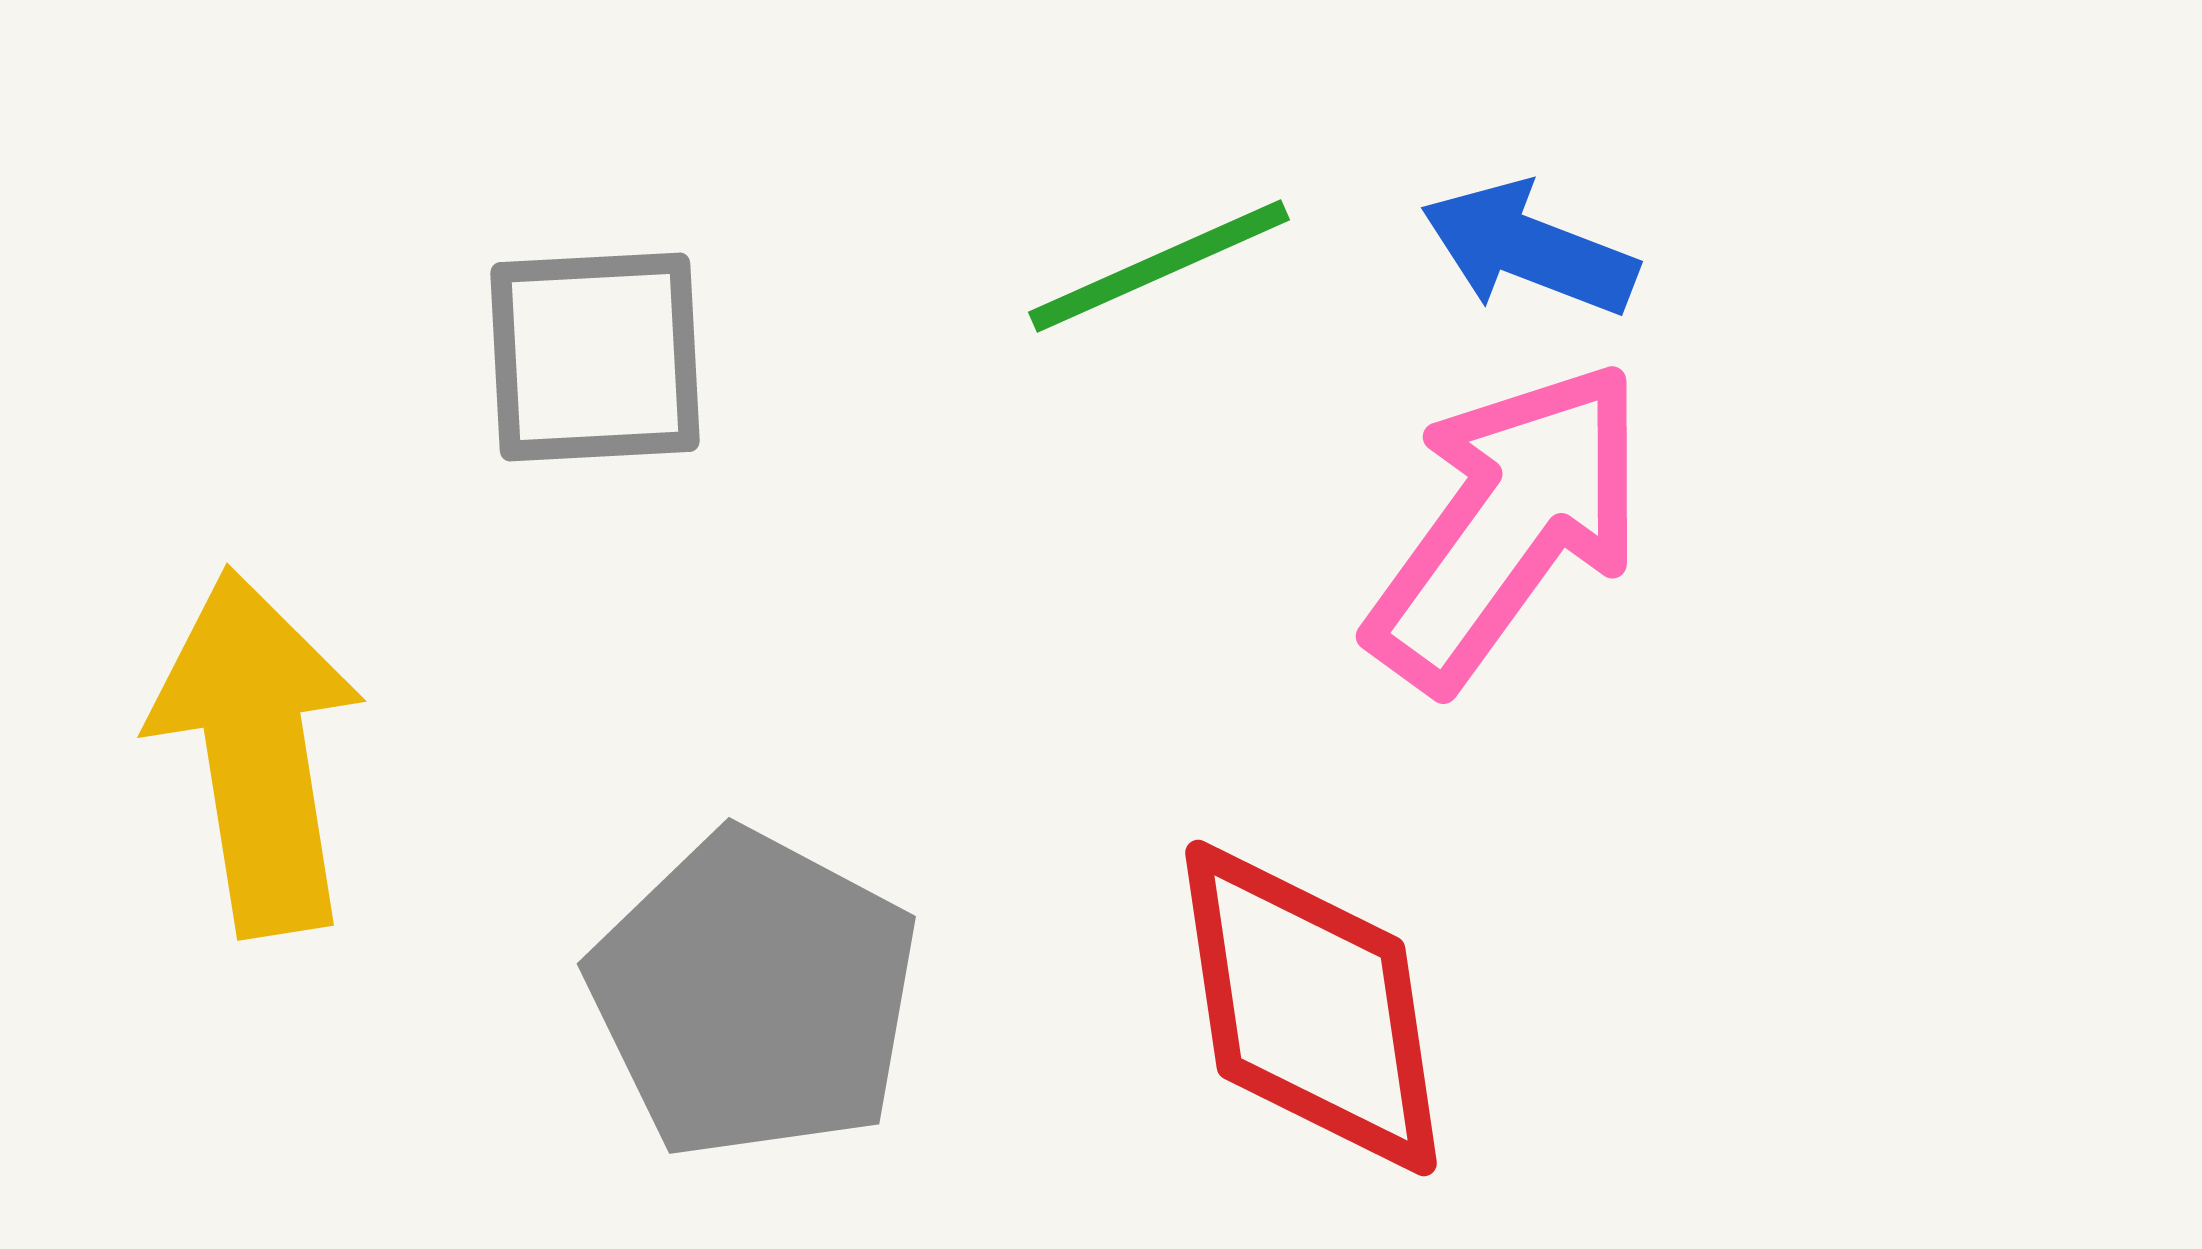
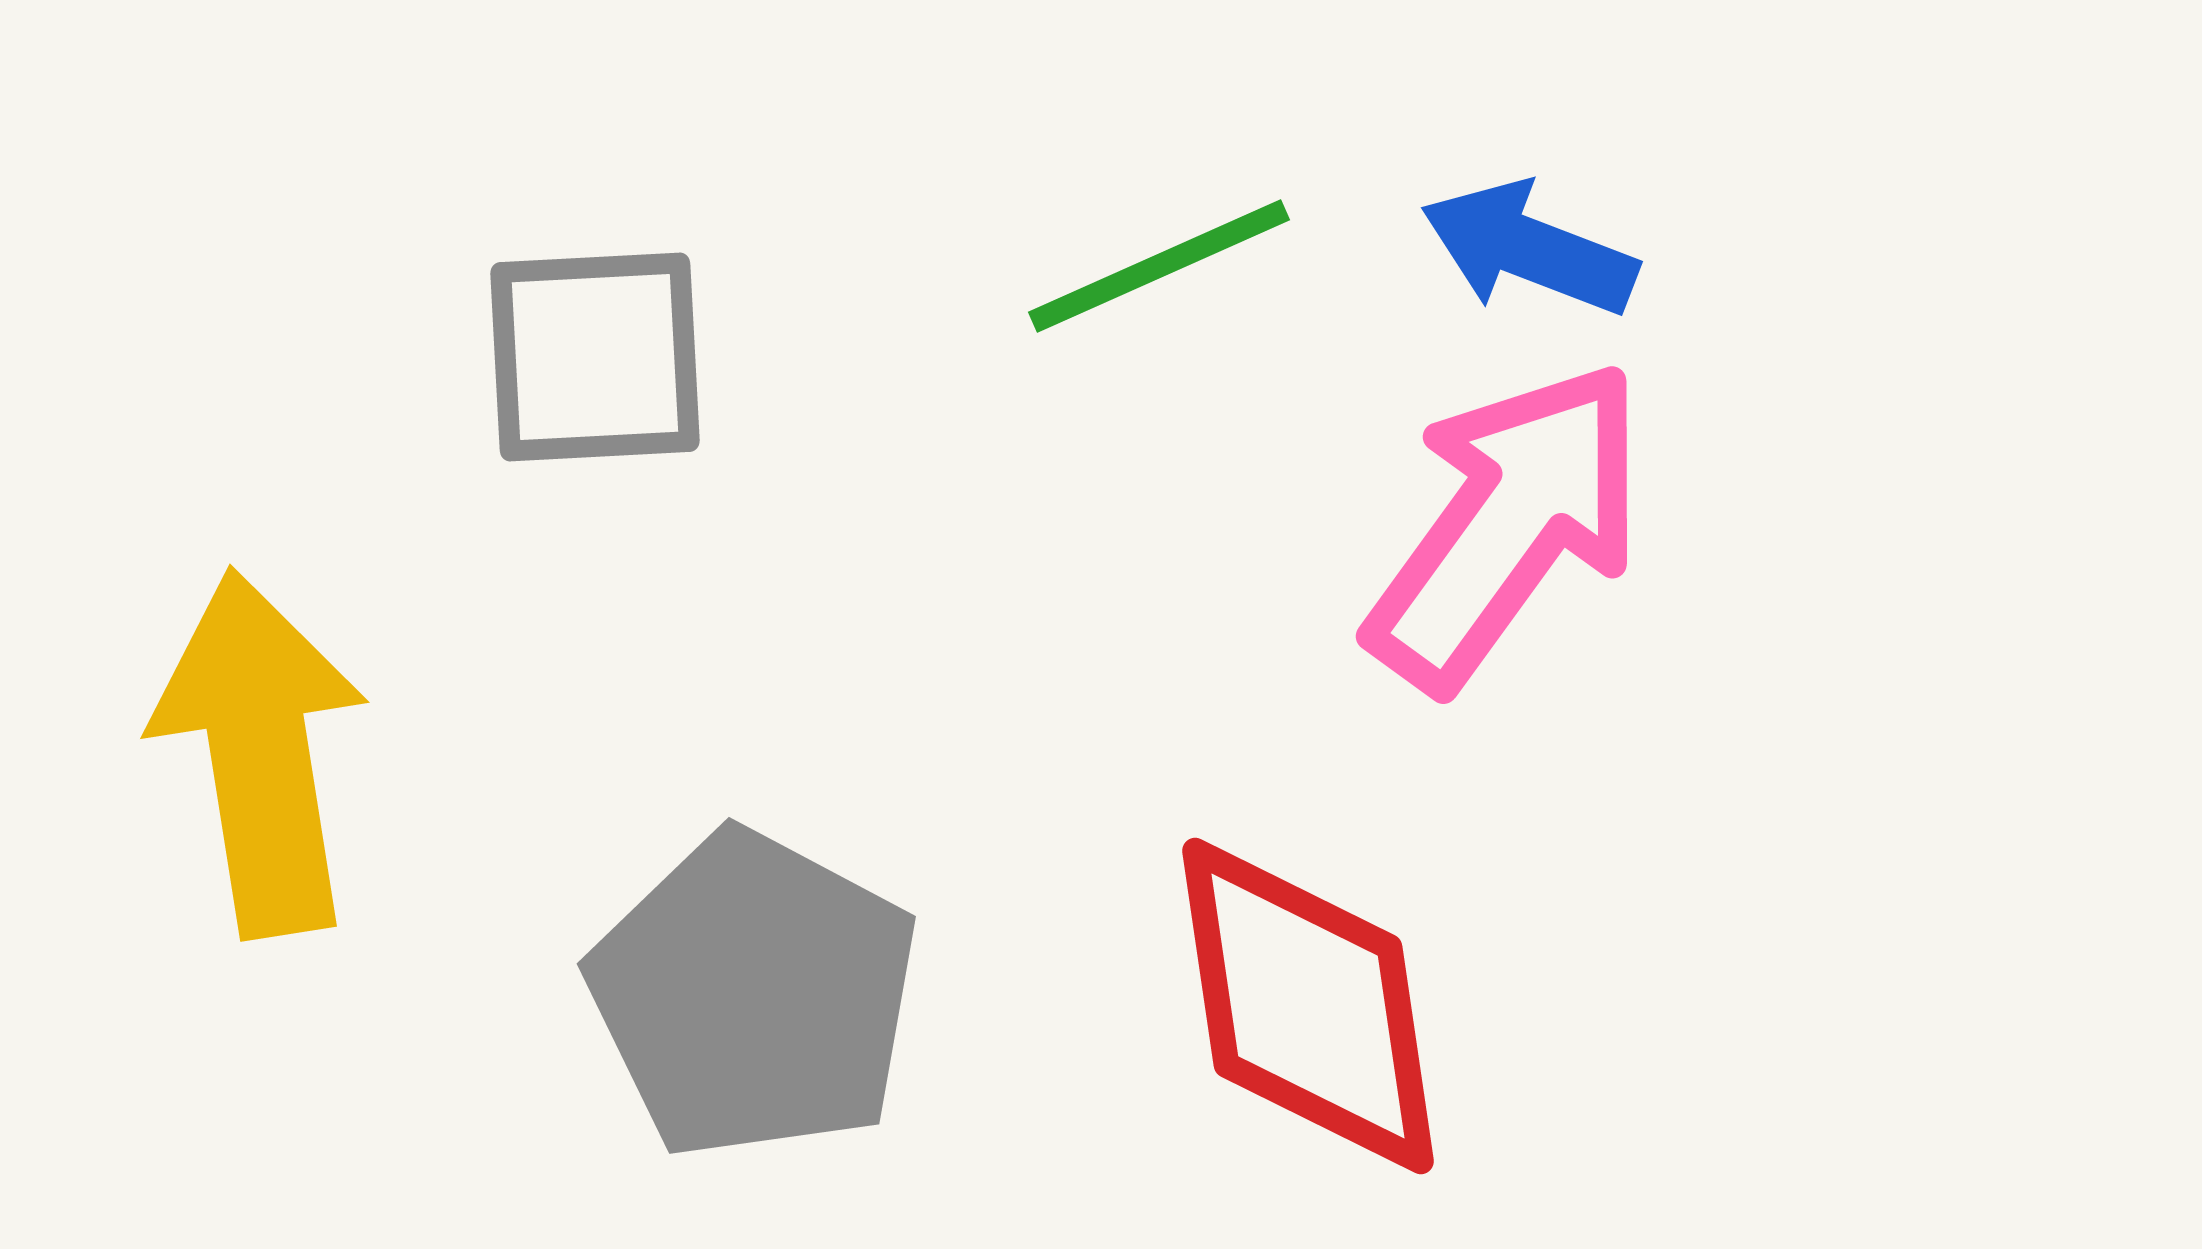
yellow arrow: moved 3 px right, 1 px down
red diamond: moved 3 px left, 2 px up
